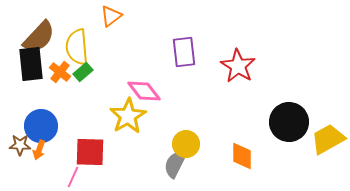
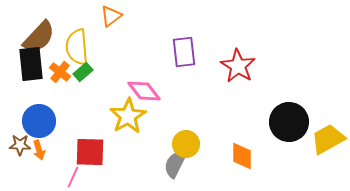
blue circle: moved 2 px left, 5 px up
orange arrow: rotated 36 degrees counterclockwise
